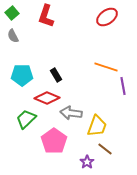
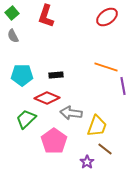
black rectangle: rotated 64 degrees counterclockwise
